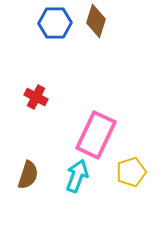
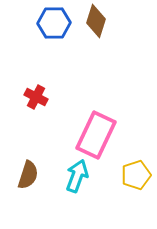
blue hexagon: moved 1 px left
yellow pentagon: moved 5 px right, 3 px down
